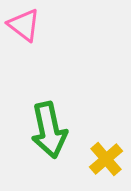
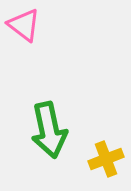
yellow cross: rotated 20 degrees clockwise
